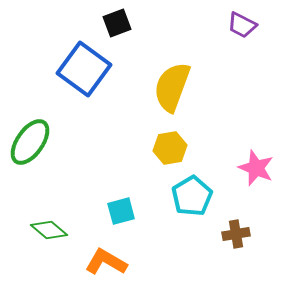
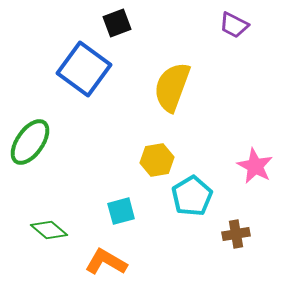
purple trapezoid: moved 8 px left
yellow hexagon: moved 13 px left, 12 px down
pink star: moved 1 px left, 2 px up; rotated 6 degrees clockwise
